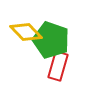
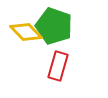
green pentagon: moved 3 px right, 14 px up
